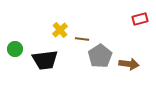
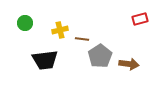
yellow cross: rotated 28 degrees clockwise
green circle: moved 10 px right, 26 px up
